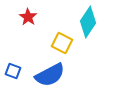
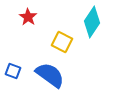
cyan diamond: moved 4 px right
yellow square: moved 1 px up
blue semicircle: rotated 116 degrees counterclockwise
